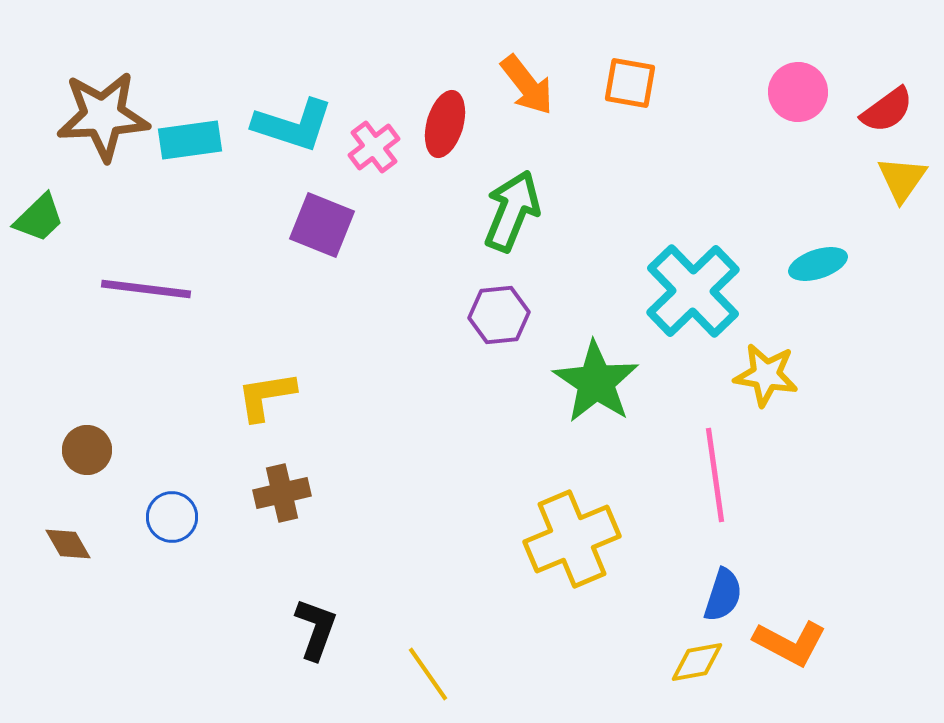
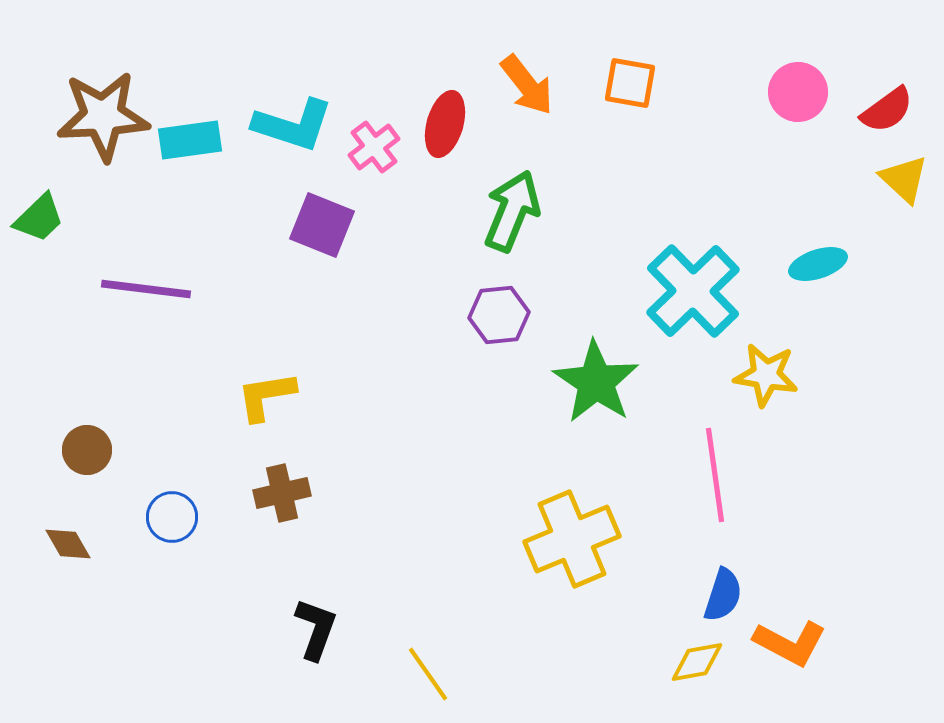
yellow triangle: moved 2 px right; rotated 22 degrees counterclockwise
